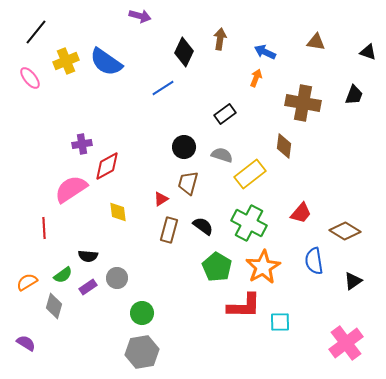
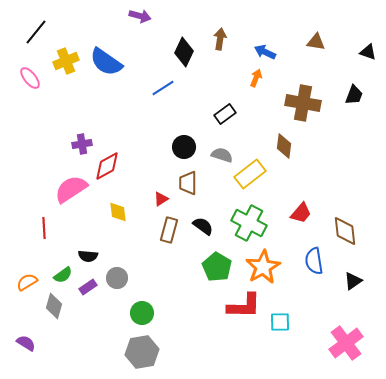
brown trapezoid at (188, 183): rotated 15 degrees counterclockwise
brown diamond at (345, 231): rotated 52 degrees clockwise
